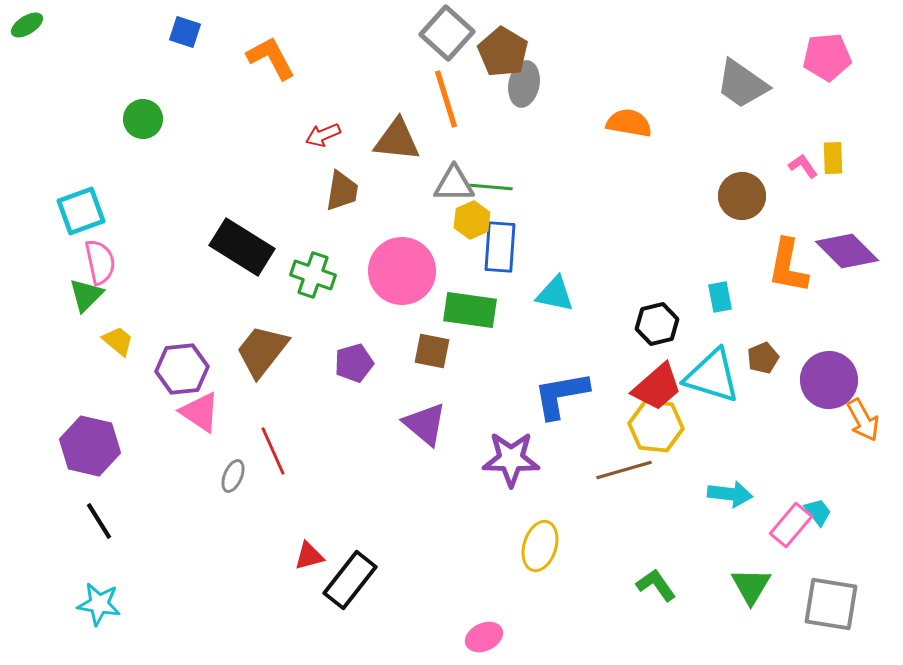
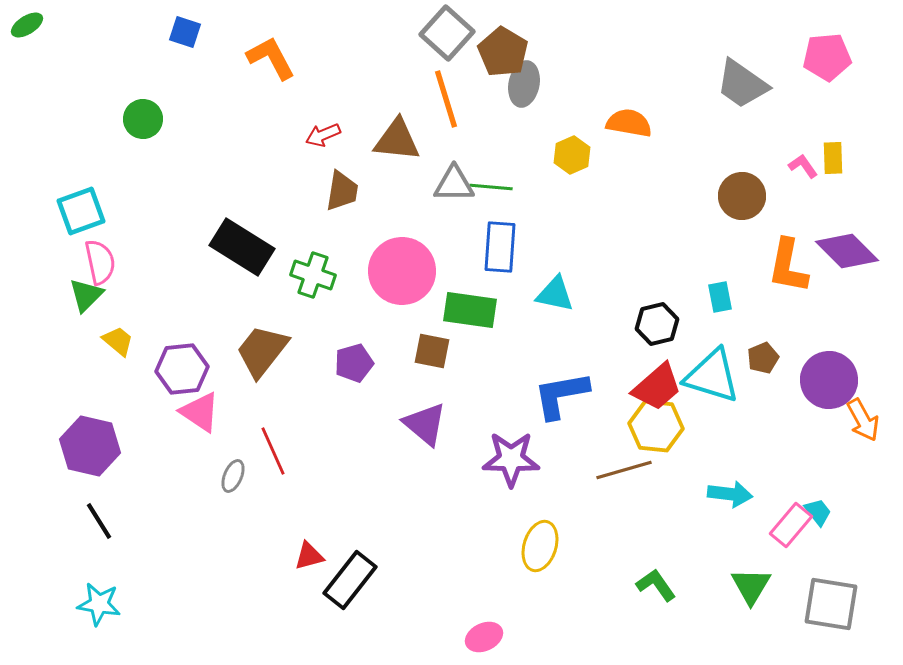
yellow hexagon at (472, 220): moved 100 px right, 65 px up
